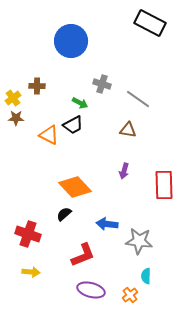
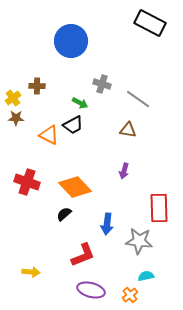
red rectangle: moved 5 px left, 23 px down
blue arrow: rotated 90 degrees counterclockwise
red cross: moved 1 px left, 52 px up
cyan semicircle: rotated 77 degrees clockwise
